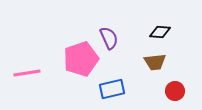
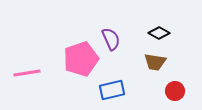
black diamond: moved 1 px left, 1 px down; rotated 25 degrees clockwise
purple semicircle: moved 2 px right, 1 px down
brown trapezoid: rotated 15 degrees clockwise
blue rectangle: moved 1 px down
